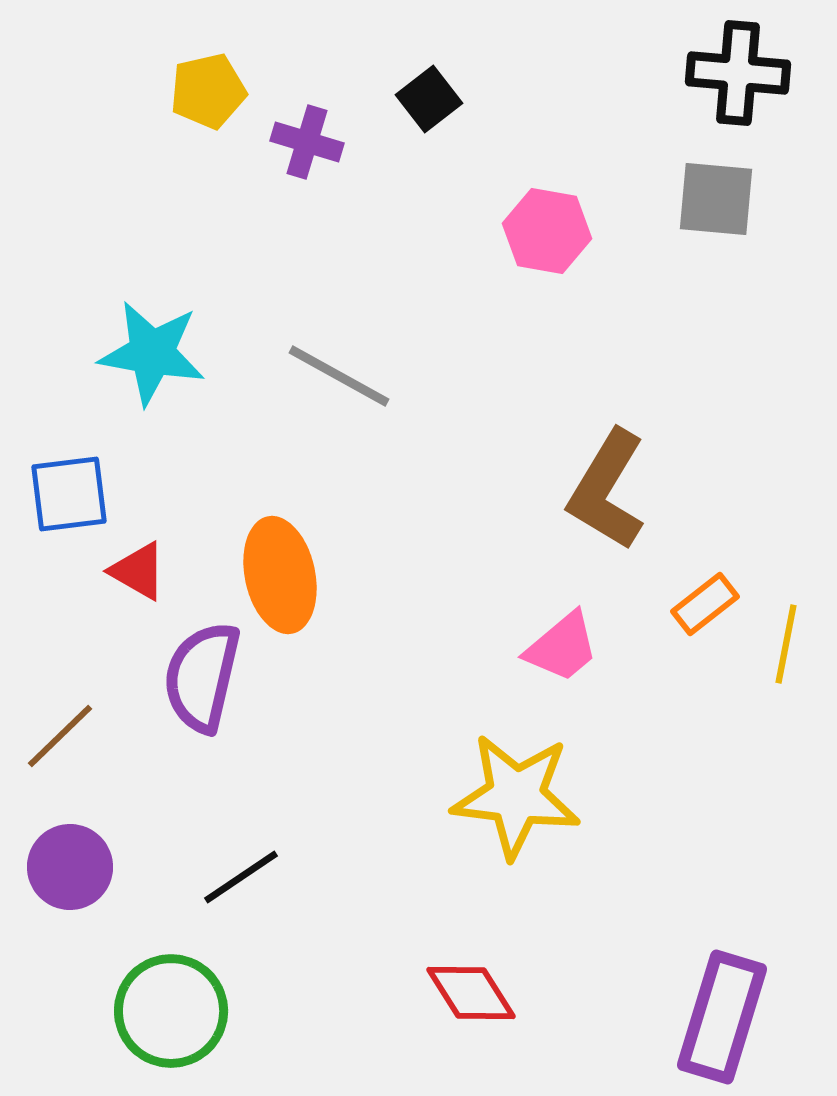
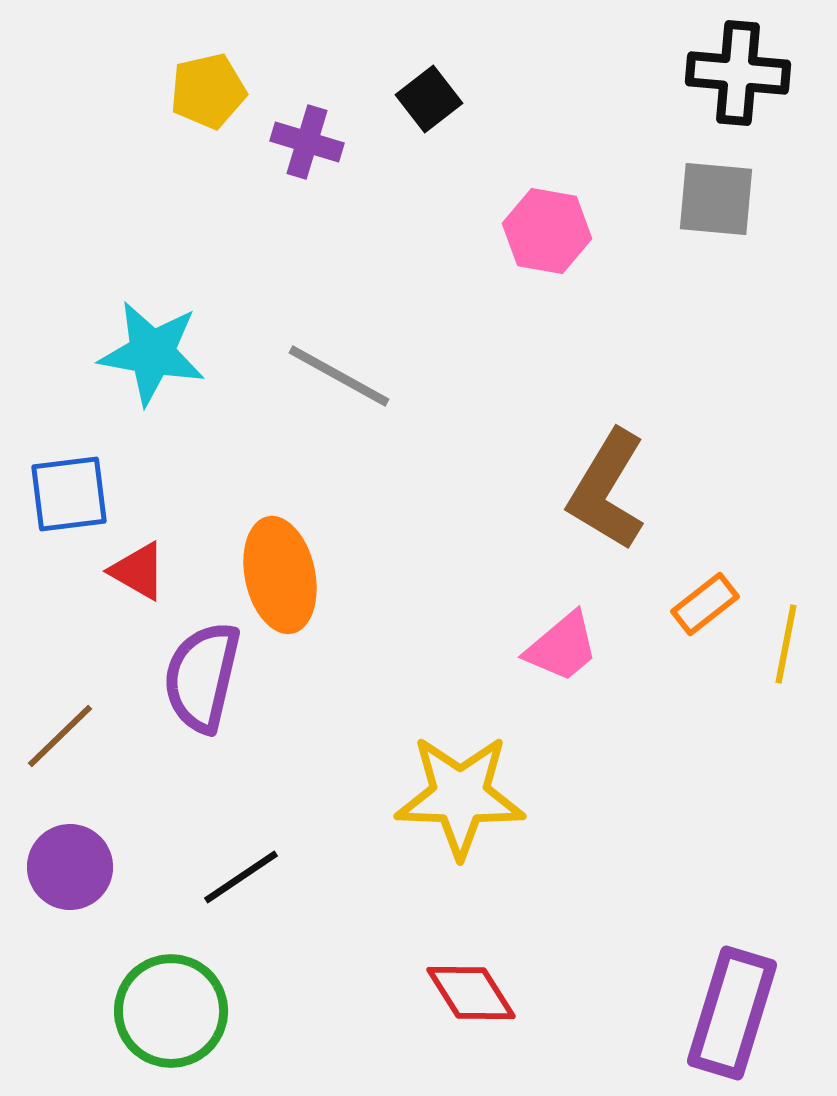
yellow star: moved 56 px left; rotated 5 degrees counterclockwise
purple rectangle: moved 10 px right, 4 px up
